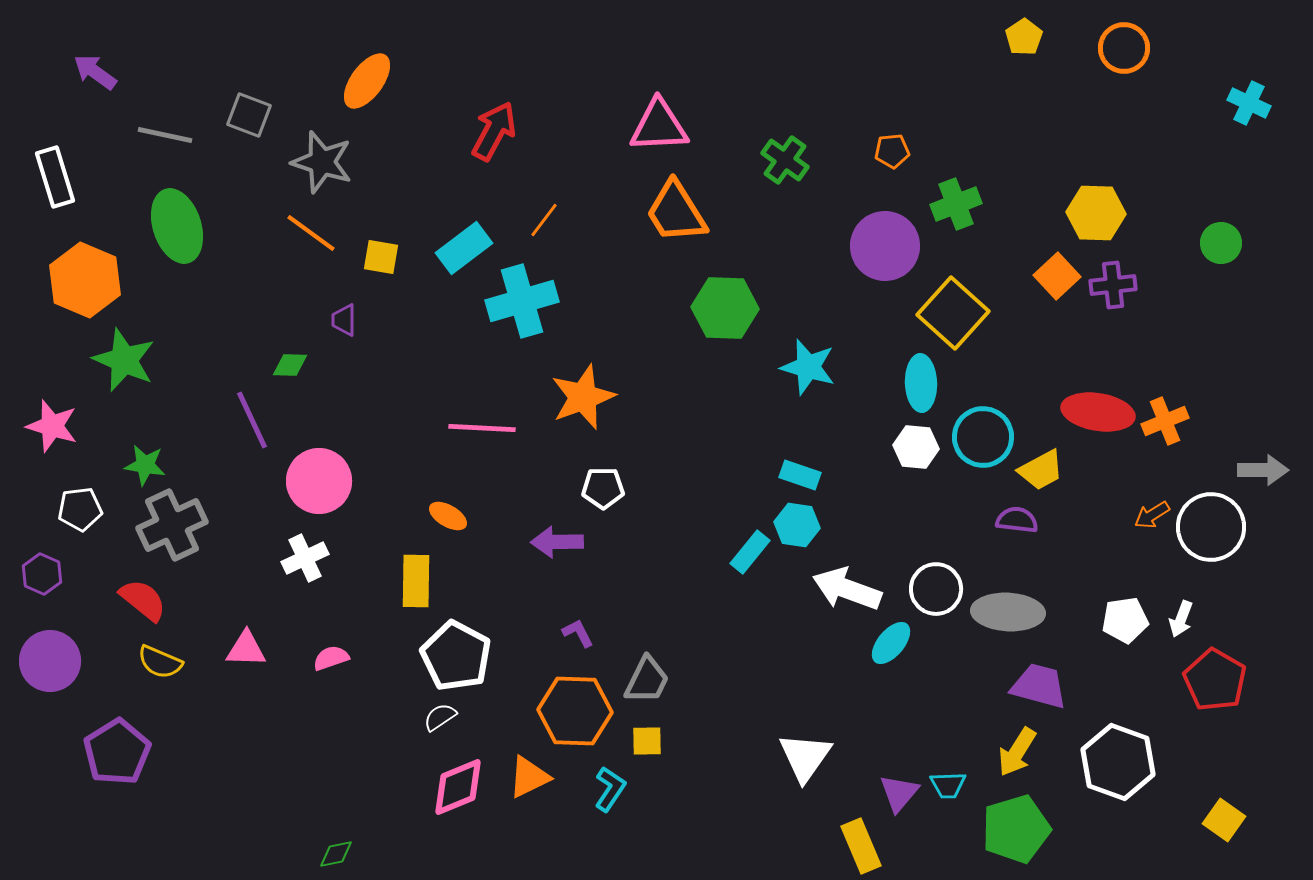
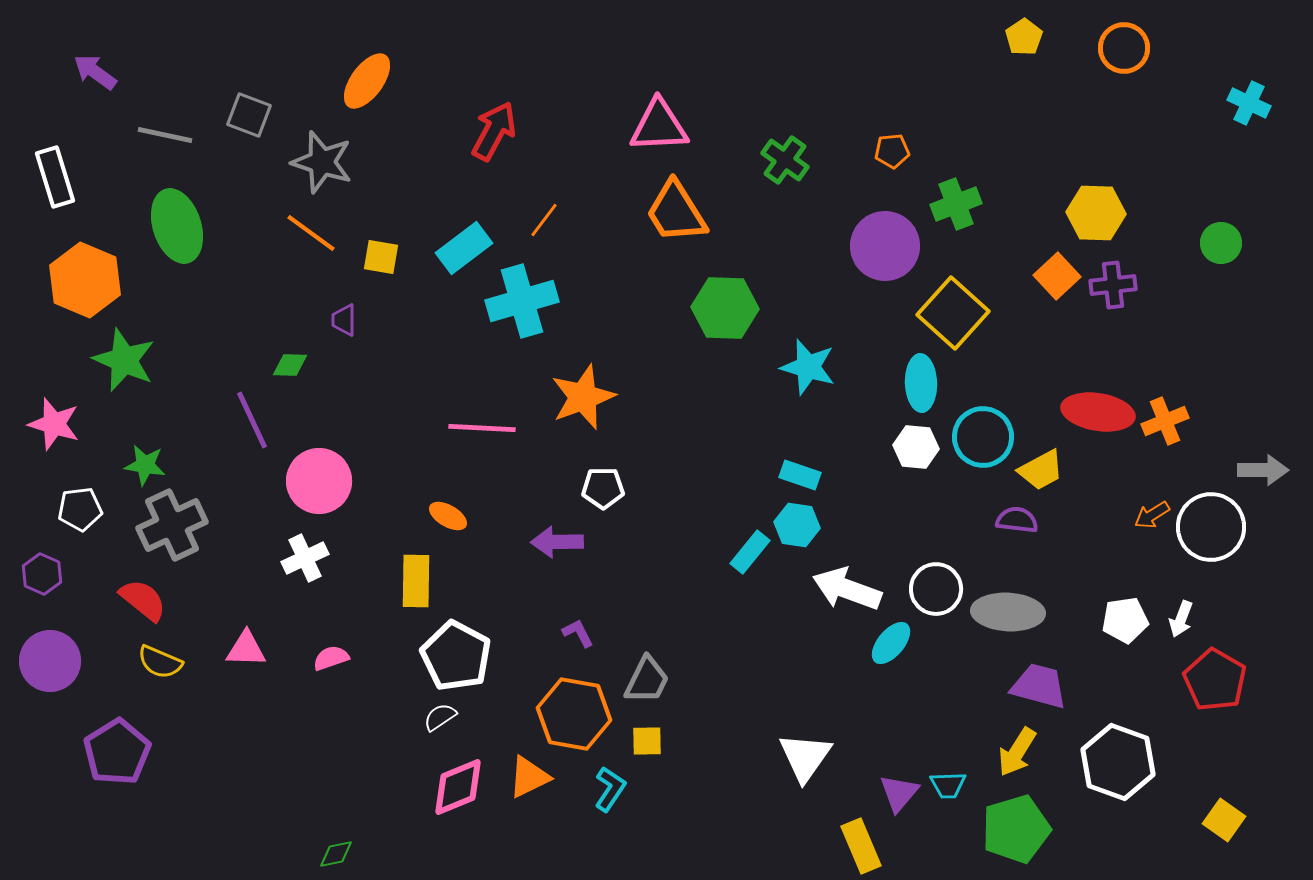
pink star at (52, 426): moved 2 px right, 2 px up
orange hexagon at (575, 711): moved 1 px left, 3 px down; rotated 8 degrees clockwise
